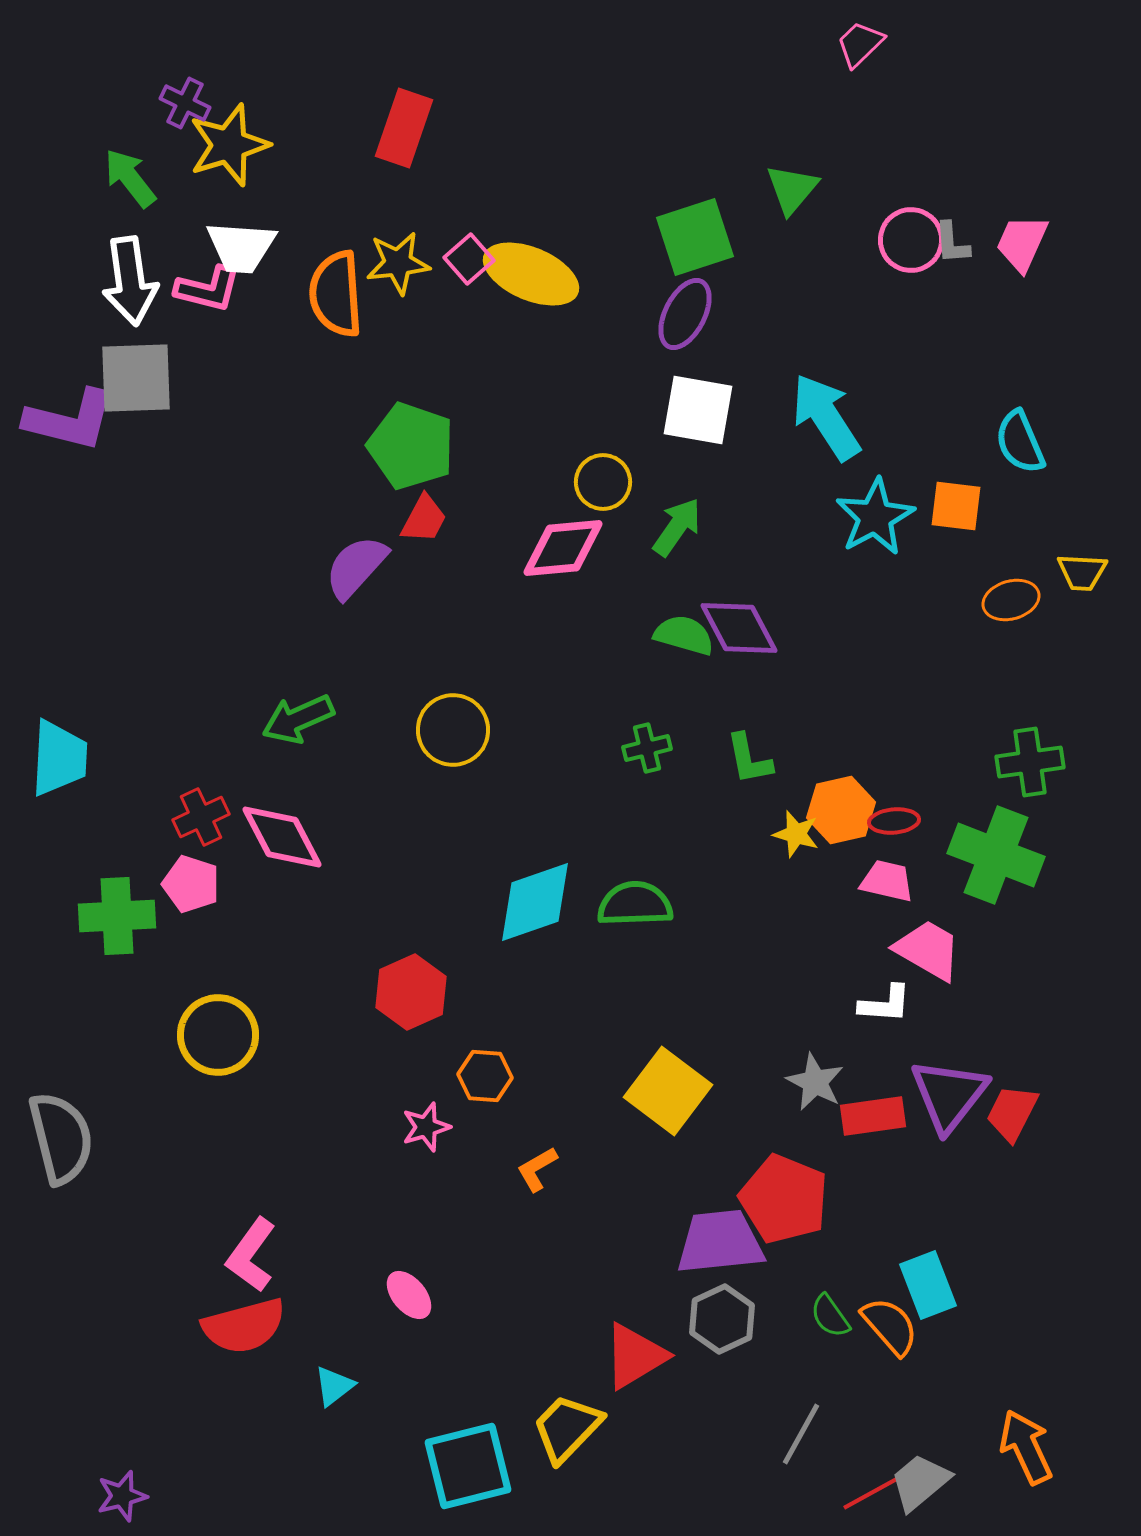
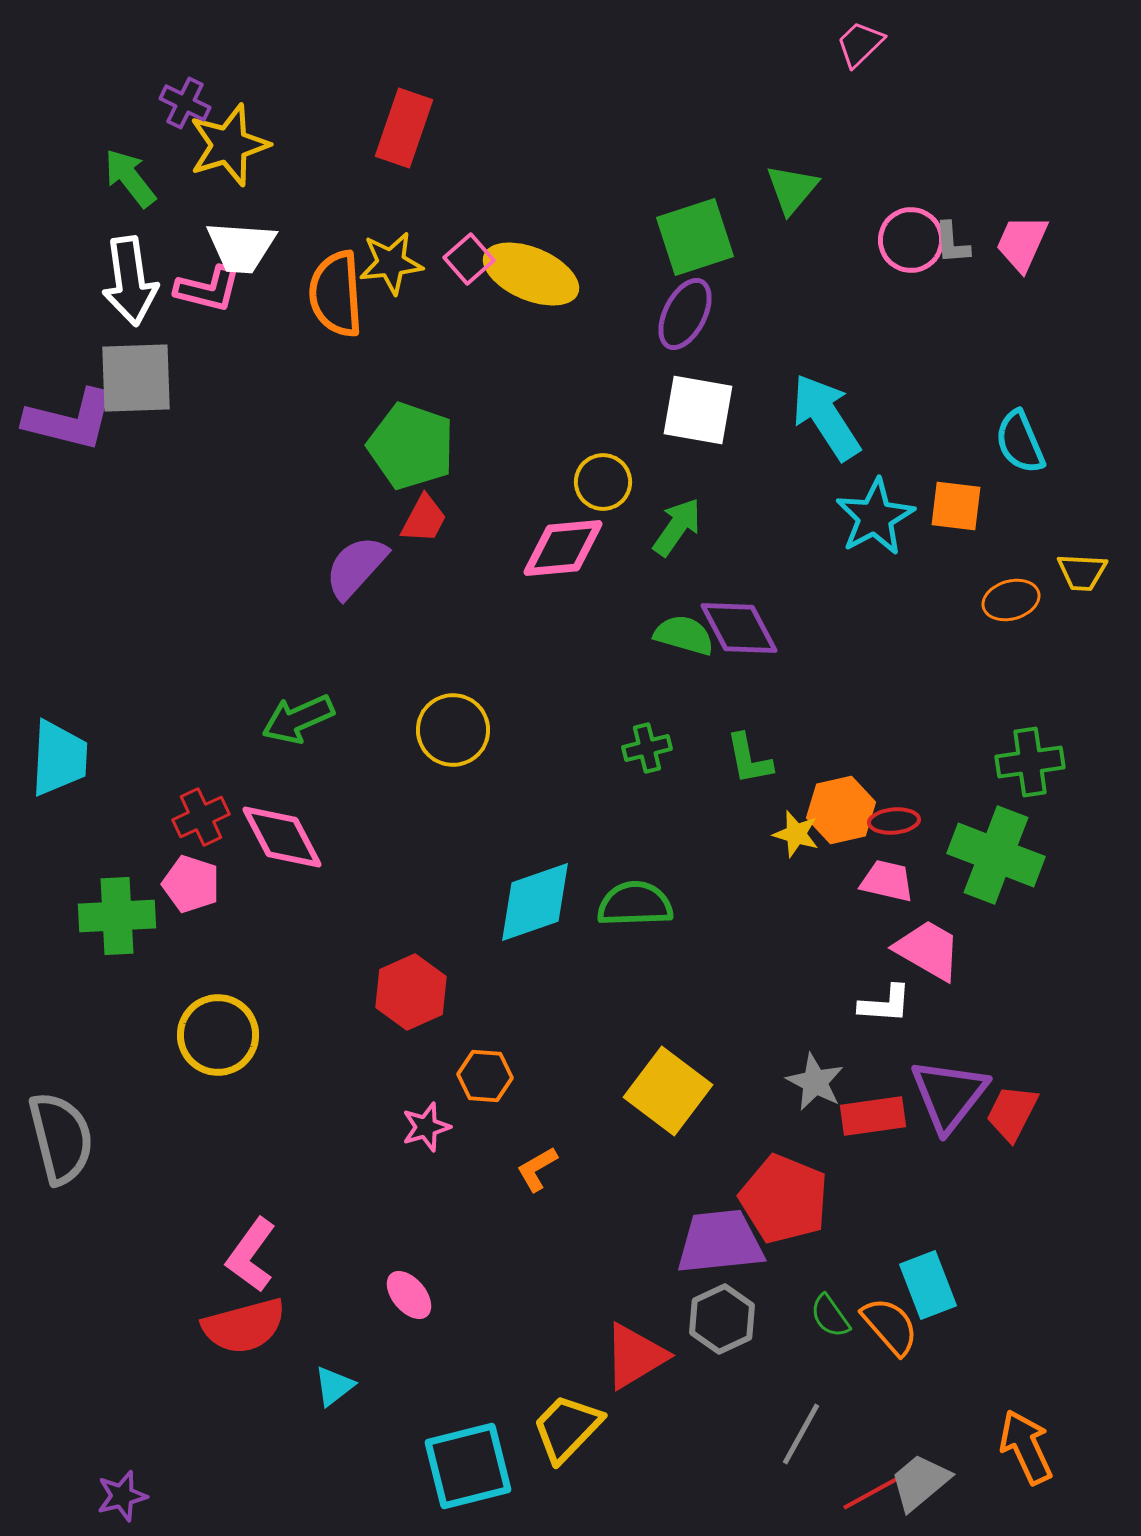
yellow star at (398, 263): moved 7 px left
